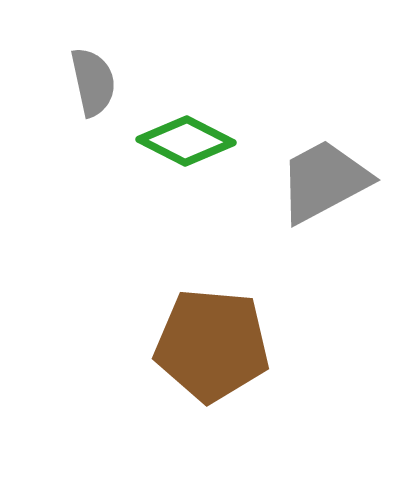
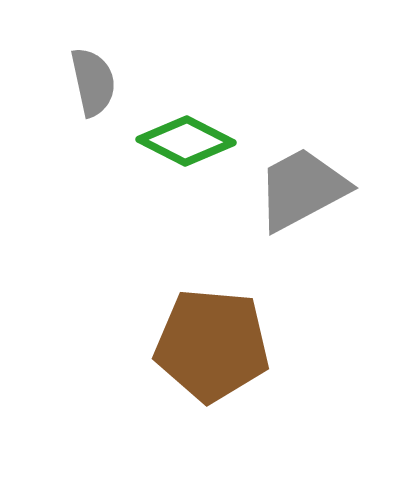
gray trapezoid: moved 22 px left, 8 px down
